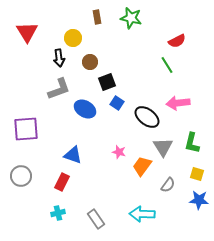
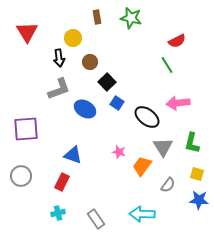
black square: rotated 24 degrees counterclockwise
